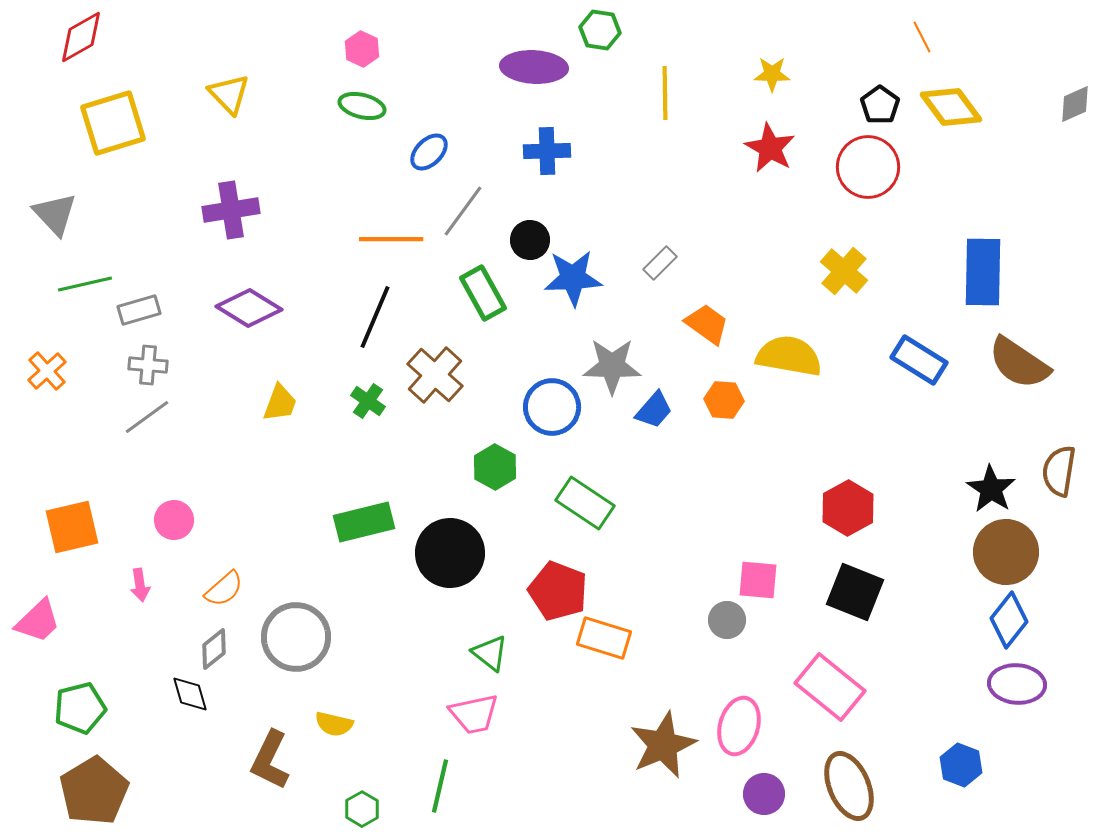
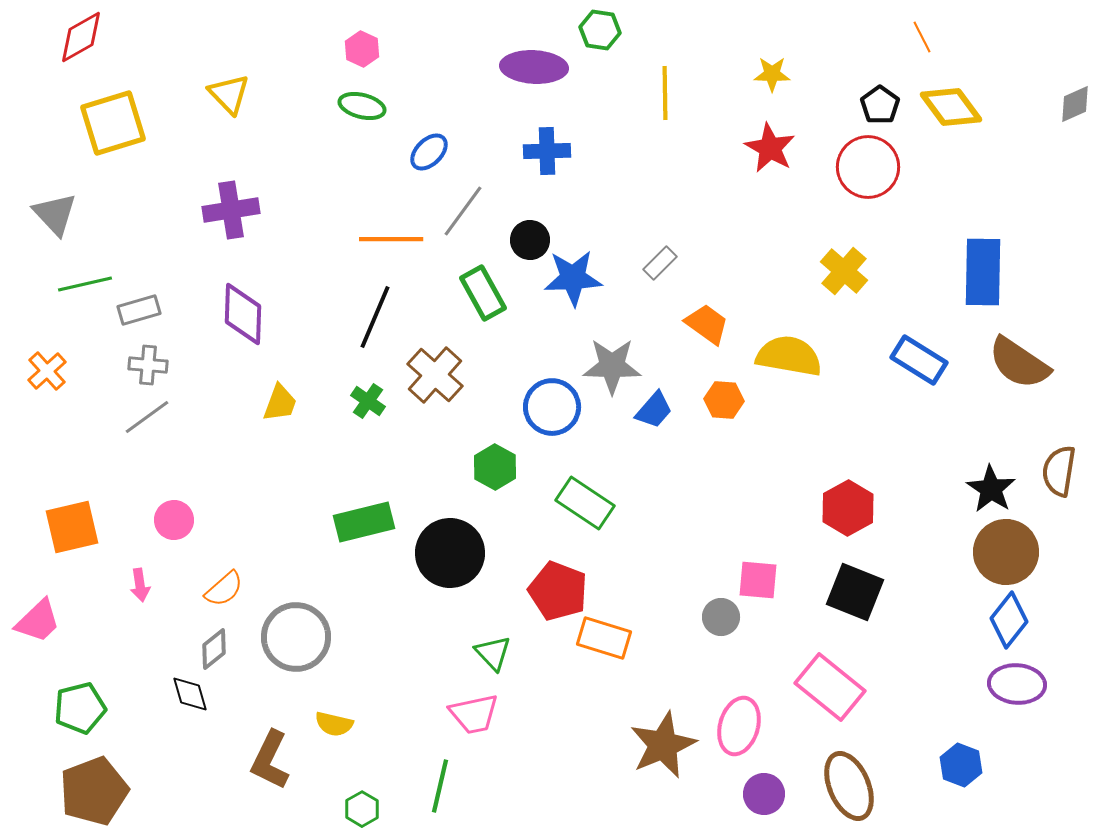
purple diamond at (249, 308): moved 6 px left, 6 px down; rotated 60 degrees clockwise
gray circle at (727, 620): moved 6 px left, 3 px up
green triangle at (490, 653): moved 3 px right; rotated 9 degrees clockwise
brown pentagon at (94, 791): rotated 10 degrees clockwise
